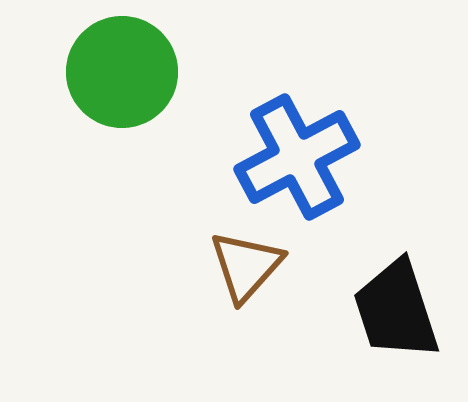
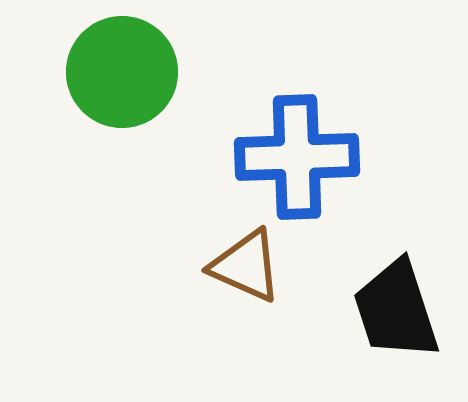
blue cross: rotated 26 degrees clockwise
brown triangle: rotated 48 degrees counterclockwise
